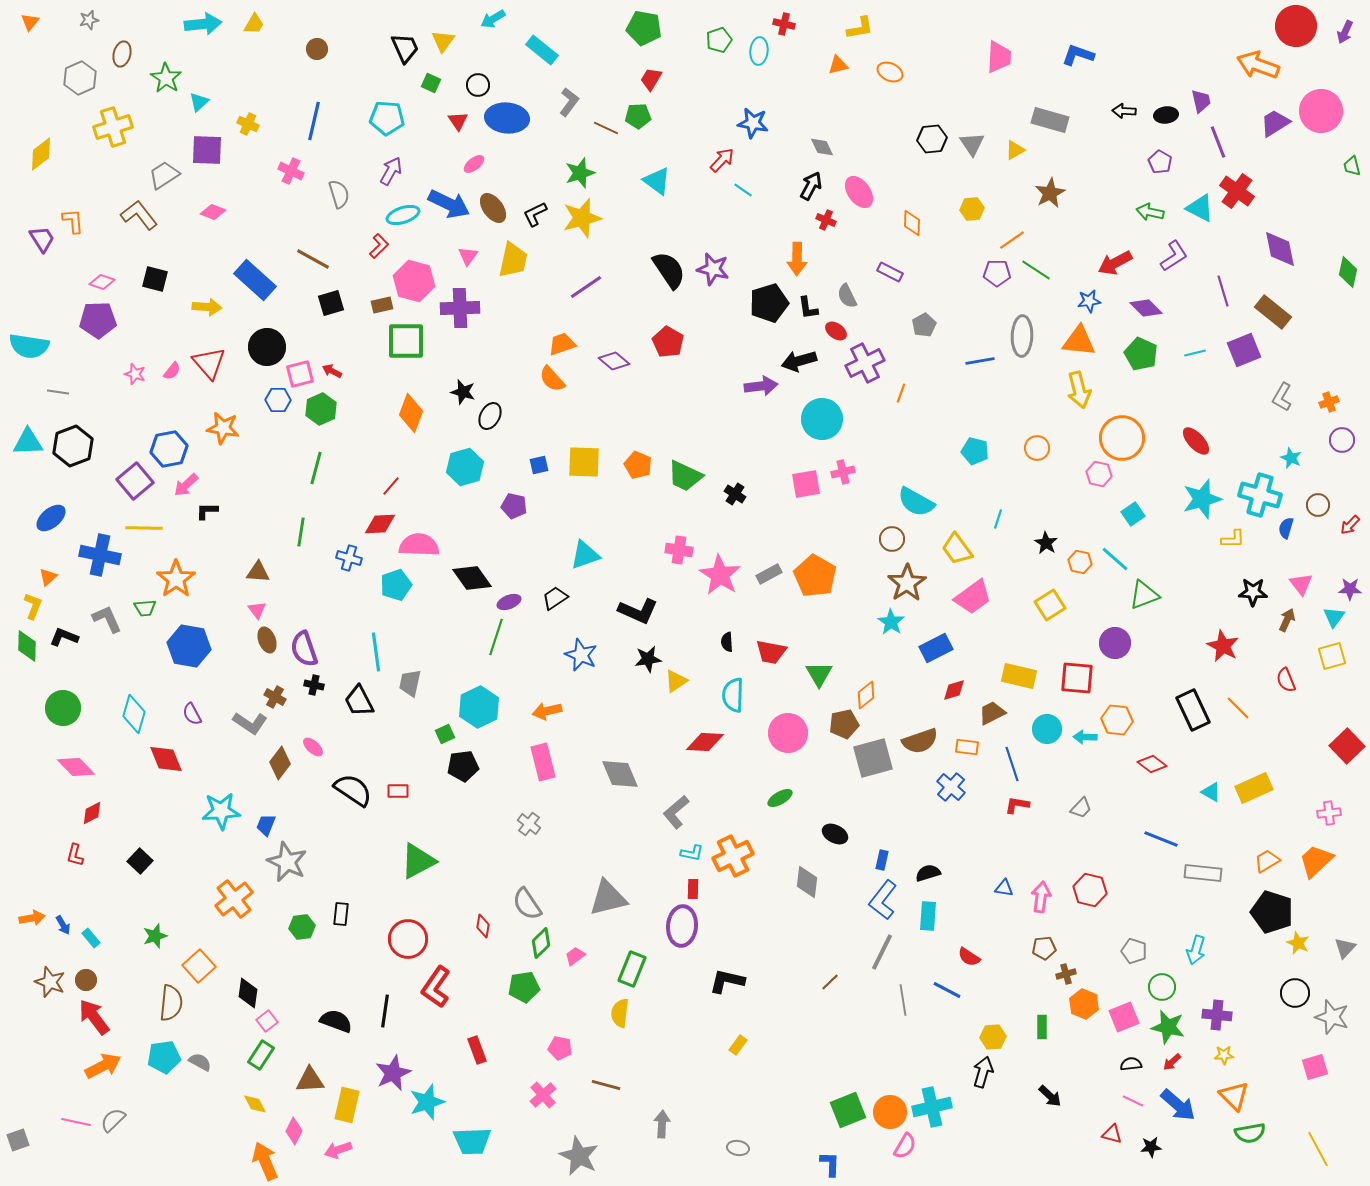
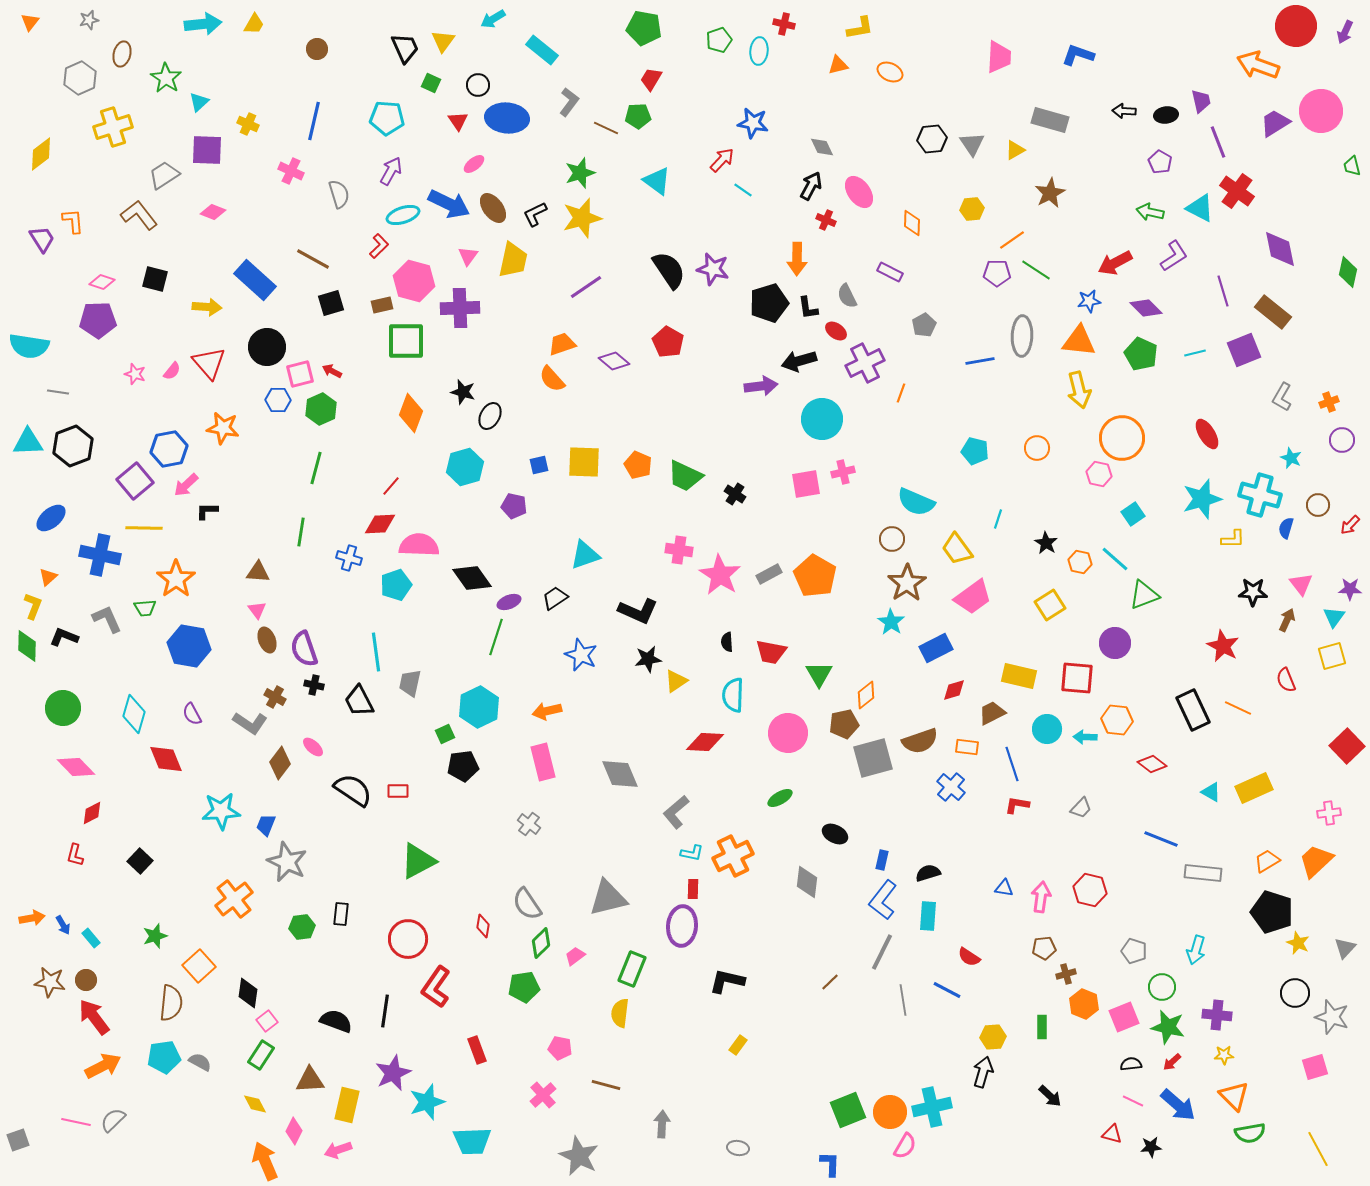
red ellipse at (1196, 441): moved 11 px right, 7 px up; rotated 12 degrees clockwise
cyan semicircle at (916, 502): rotated 6 degrees counterclockwise
orange line at (1238, 708): rotated 20 degrees counterclockwise
brown star at (50, 982): rotated 12 degrees counterclockwise
